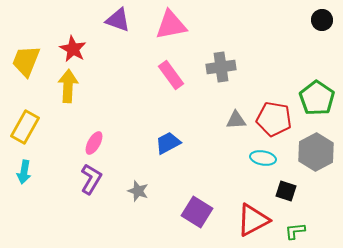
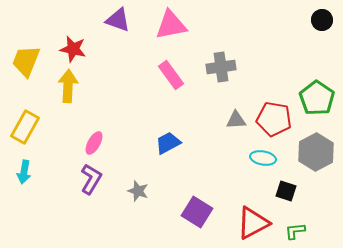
red star: rotated 16 degrees counterclockwise
red triangle: moved 3 px down
